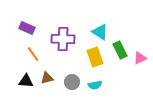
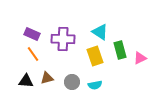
purple rectangle: moved 5 px right, 6 px down
green rectangle: rotated 12 degrees clockwise
yellow rectangle: moved 1 px up
